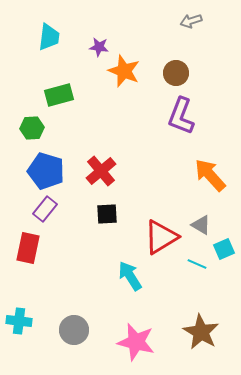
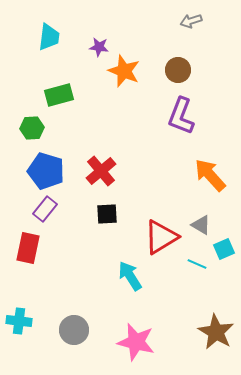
brown circle: moved 2 px right, 3 px up
brown star: moved 15 px right
